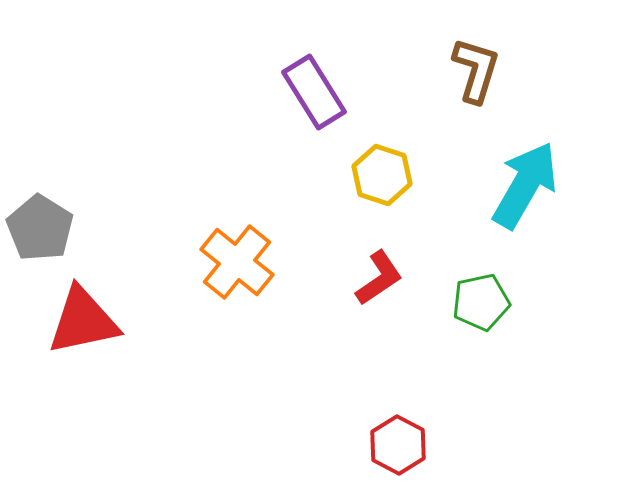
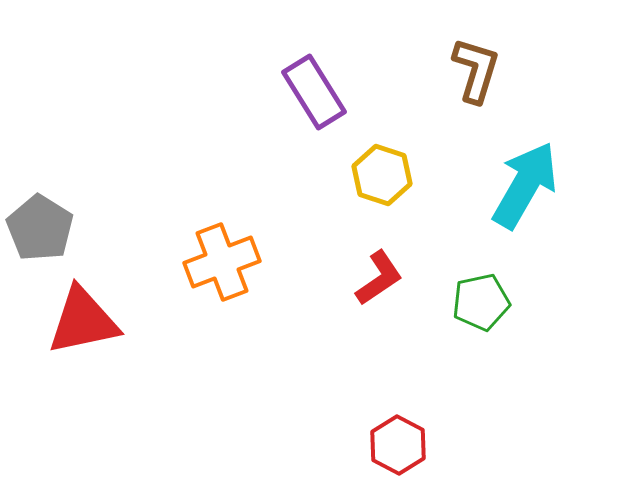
orange cross: moved 15 px left; rotated 30 degrees clockwise
